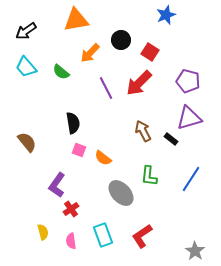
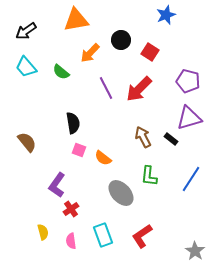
red arrow: moved 6 px down
brown arrow: moved 6 px down
